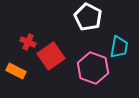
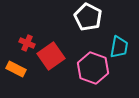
red cross: moved 1 px left, 1 px down
orange rectangle: moved 2 px up
